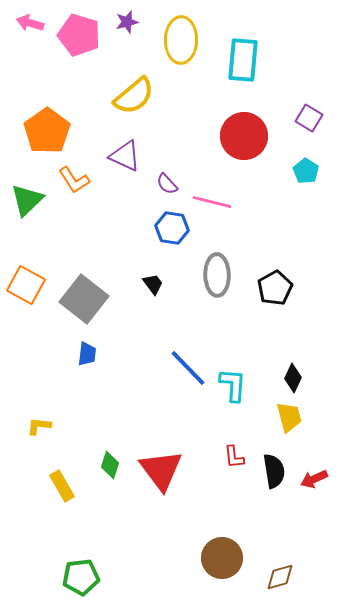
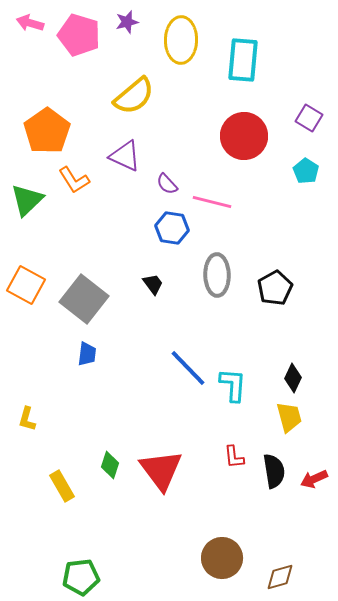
yellow L-shape: moved 12 px left, 7 px up; rotated 80 degrees counterclockwise
